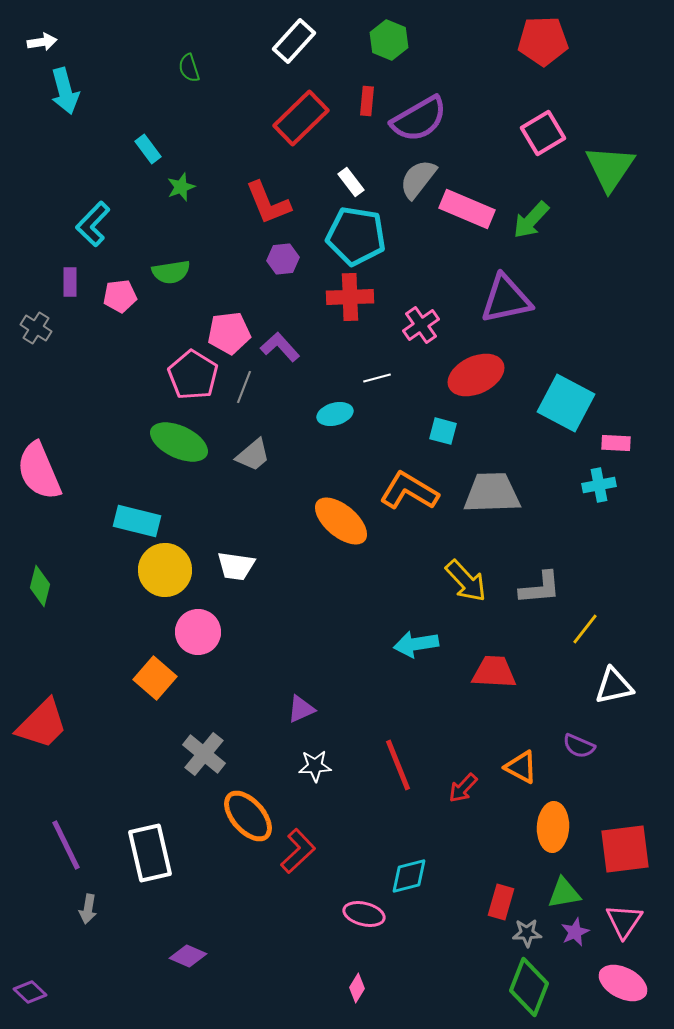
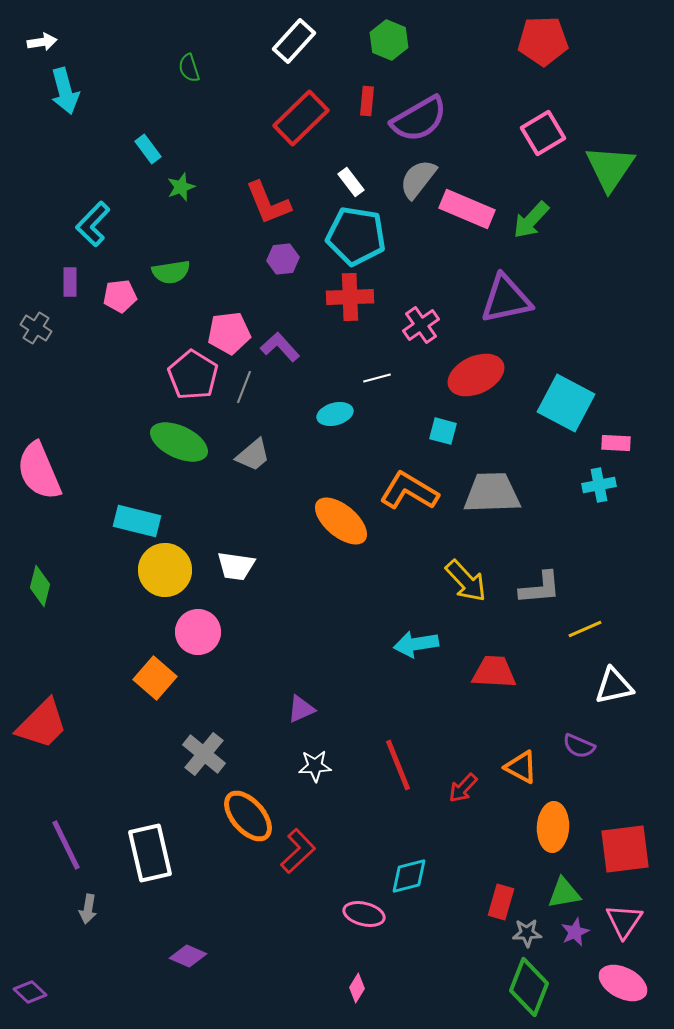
yellow line at (585, 629): rotated 28 degrees clockwise
